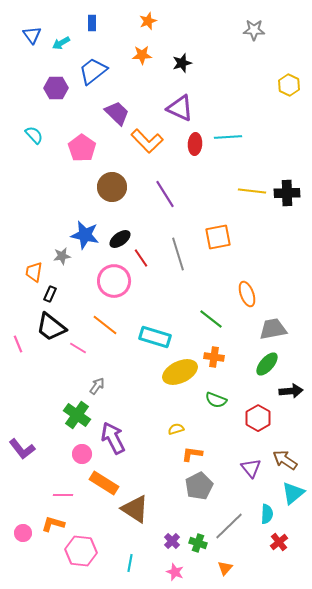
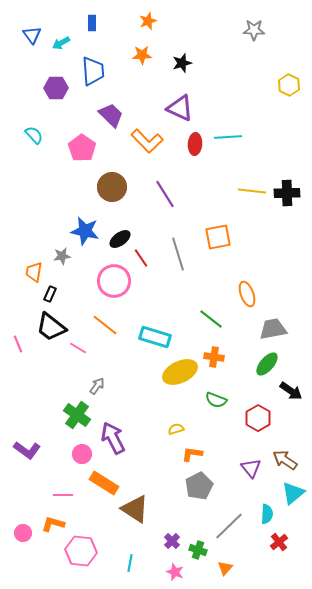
blue trapezoid at (93, 71): rotated 124 degrees clockwise
purple trapezoid at (117, 113): moved 6 px left, 2 px down
blue star at (85, 235): moved 4 px up
black arrow at (291, 391): rotated 40 degrees clockwise
purple L-shape at (22, 449): moved 5 px right, 1 px down; rotated 16 degrees counterclockwise
green cross at (198, 543): moved 7 px down
